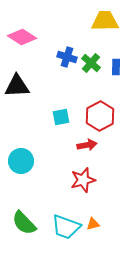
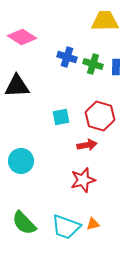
green cross: moved 2 px right, 1 px down; rotated 24 degrees counterclockwise
red hexagon: rotated 16 degrees counterclockwise
